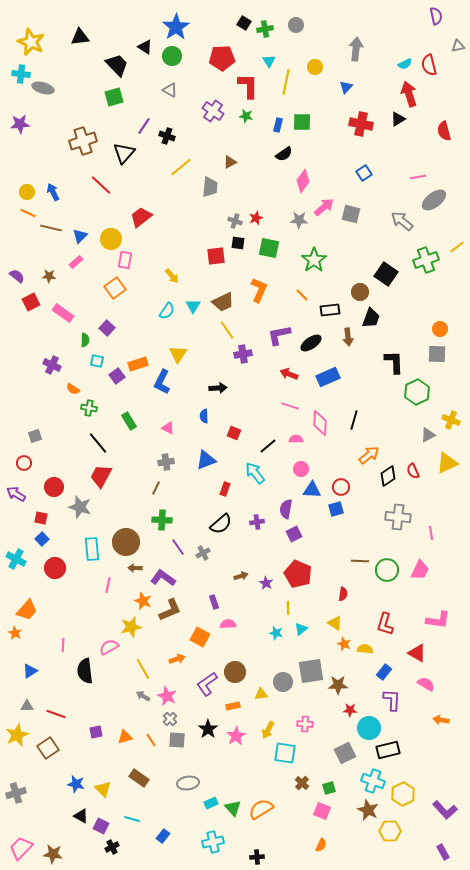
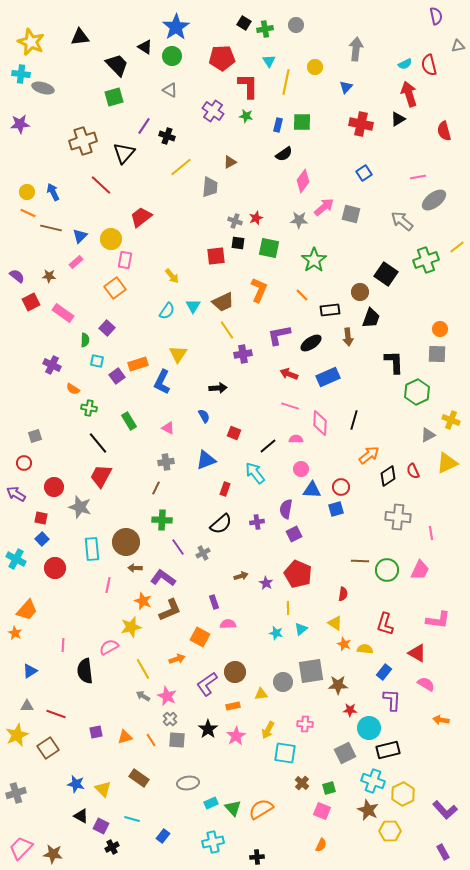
blue semicircle at (204, 416): rotated 152 degrees clockwise
